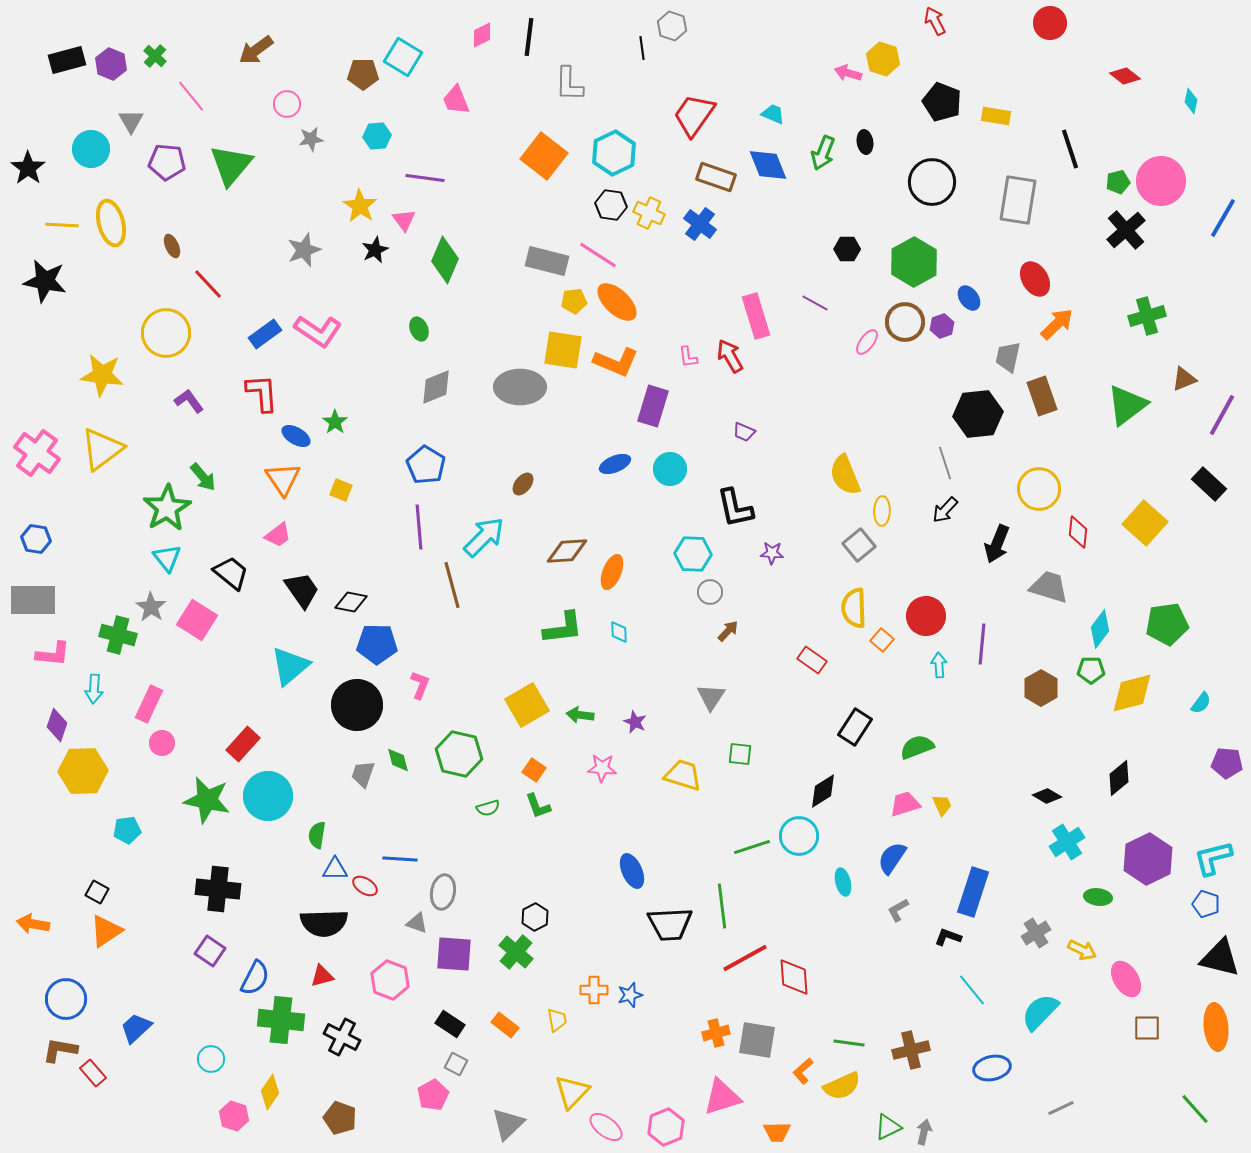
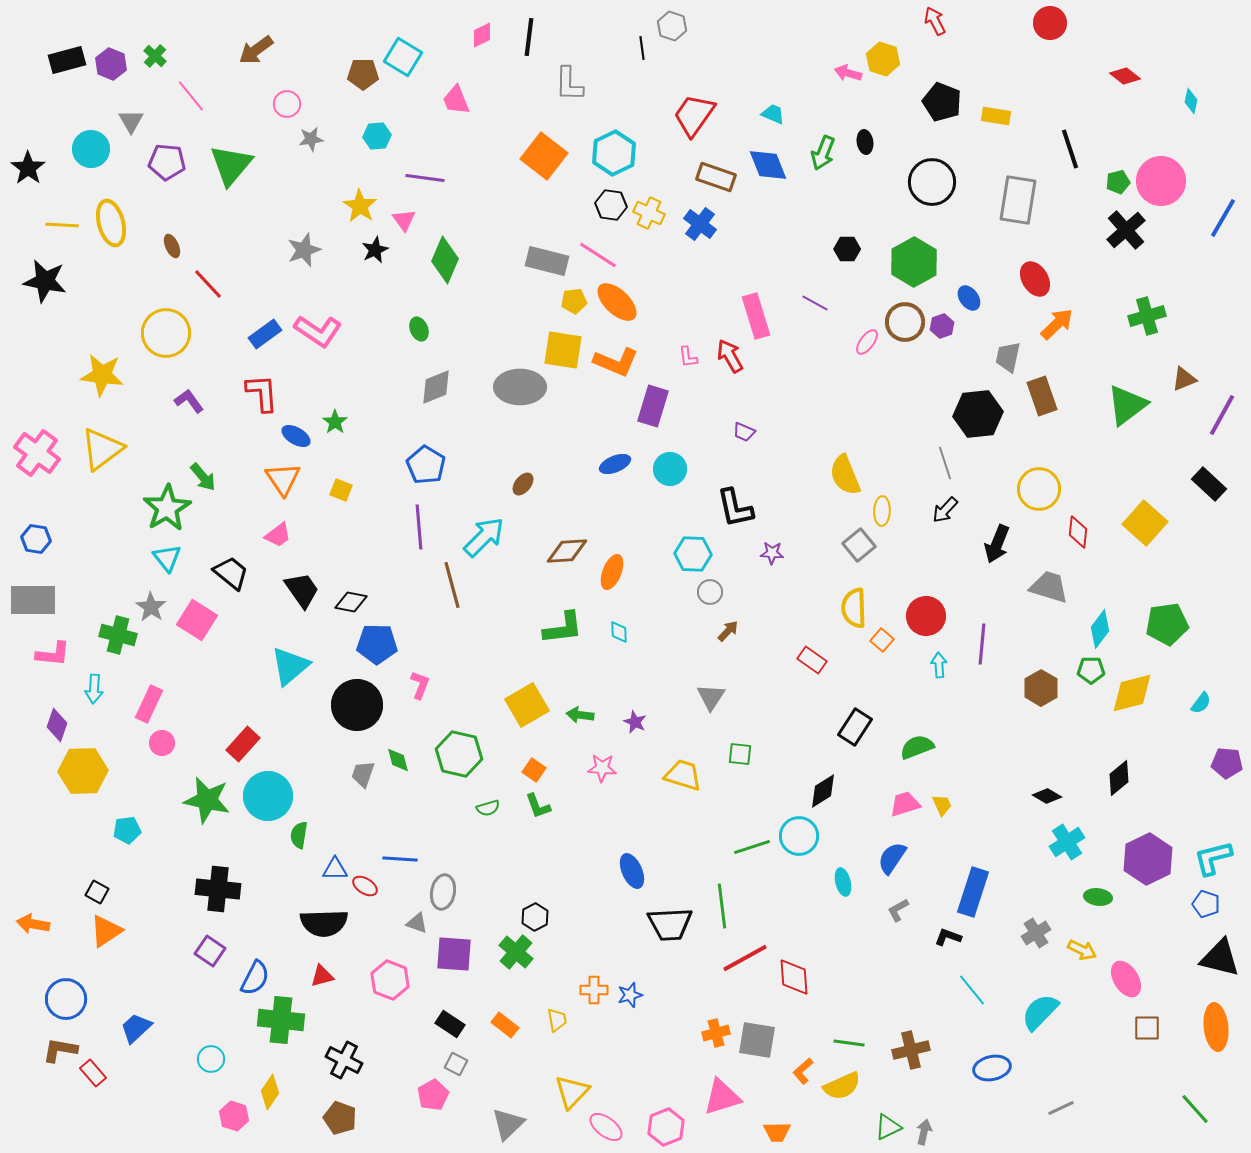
green semicircle at (317, 835): moved 18 px left
black cross at (342, 1037): moved 2 px right, 23 px down
